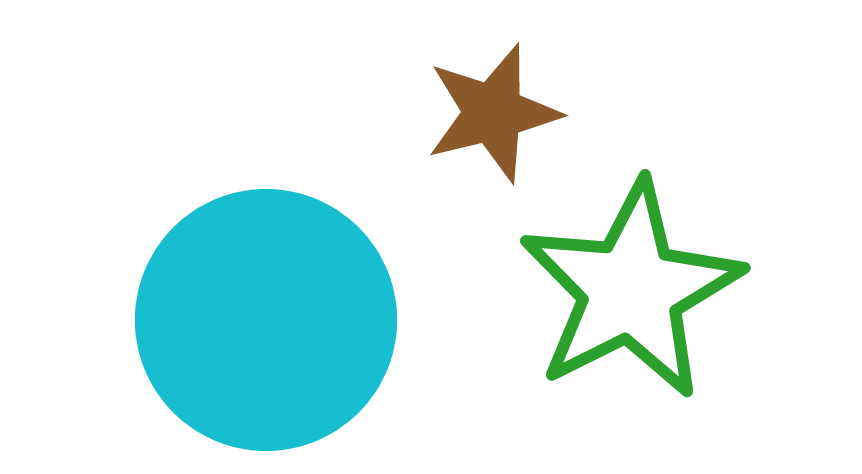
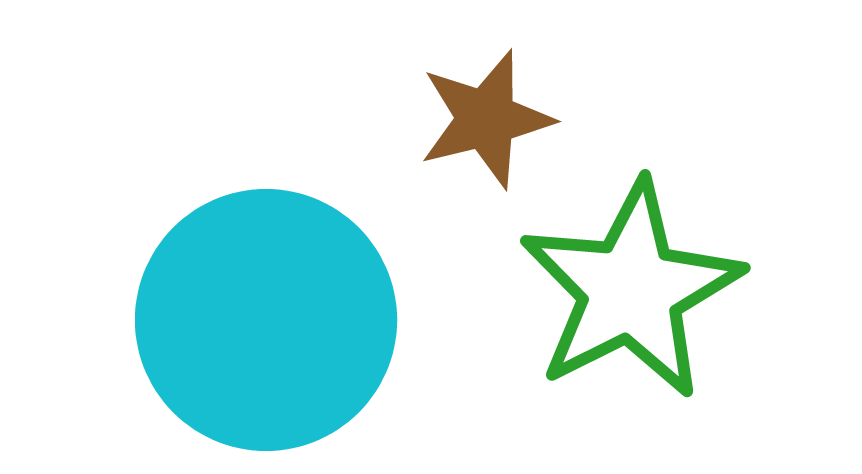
brown star: moved 7 px left, 6 px down
